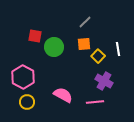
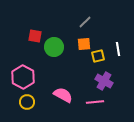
yellow square: rotated 32 degrees clockwise
